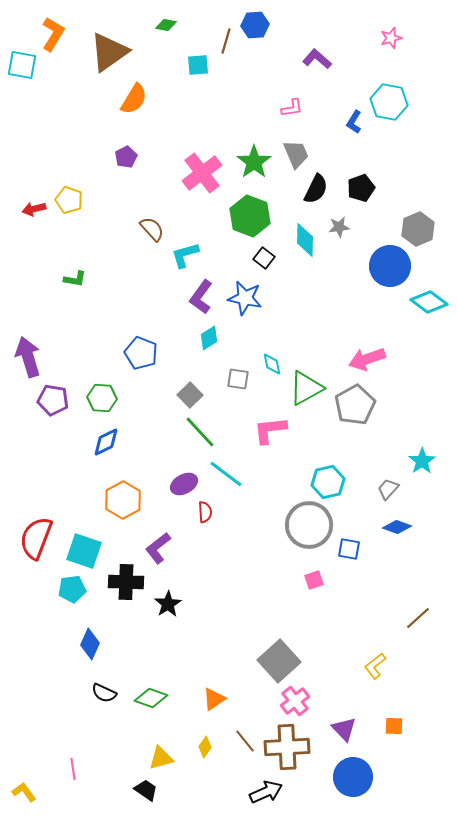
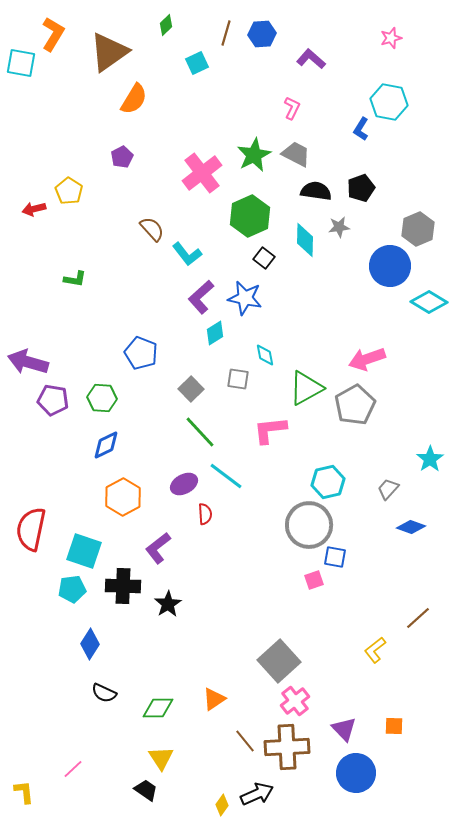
green diamond at (166, 25): rotated 55 degrees counterclockwise
blue hexagon at (255, 25): moved 7 px right, 9 px down
brown line at (226, 41): moved 8 px up
purple L-shape at (317, 59): moved 6 px left
cyan square at (22, 65): moved 1 px left, 2 px up
cyan square at (198, 65): moved 1 px left, 2 px up; rotated 20 degrees counterclockwise
pink L-shape at (292, 108): rotated 55 degrees counterclockwise
blue L-shape at (354, 122): moved 7 px right, 7 px down
gray trapezoid at (296, 154): rotated 40 degrees counterclockwise
purple pentagon at (126, 157): moved 4 px left
green star at (254, 162): moved 7 px up; rotated 8 degrees clockwise
black semicircle at (316, 189): moved 2 px down; rotated 108 degrees counterclockwise
yellow pentagon at (69, 200): moved 9 px up; rotated 12 degrees clockwise
green hexagon at (250, 216): rotated 15 degrees clockwise
cyan L-shape at (185, 255): moved 2 px right, 1 px up; rotated 112 degrees counterclockwise
purple L-shape at (201, 297): rotated 12 degrees clockwise
cyan diamond at (429, 302): rotated 6 degrees counterclockwise
cyan diamond at (209, 338): moved 6 px right, 5 px up
purple arrow at (28, 357): moved 5 px down; rotated 57 degrees counterclockwise
cyan diamond at (272, 364): moved 7 px left, 9 px up
gray square at (190, 395): moved 1 px right, 6 px up
blue diamond at (106, 442): moved 3 px down
cyan star at (422, 461): moved 8 px right, 2 px up
cyan line at (226, 474): moved 2 px down
orange hexagon at (123, 500): moved 3 px up
red semicircle at (205, 512): moved 2 px down
blue diamond at (397, 527): moved 14 px right
red semicircle at (36, 538): moved 5 px left, 9 px up; rotated 9 degrees counterclockwise
blue square at (349, 549): moved 14 px left, 8 px down
black cross at (126, 582): moved 3 px left, 4 px down
blue diamond at (90, 644): rotated 8 degrees clockwise
yellow L-shape at (375, 666): moved 16 px up
green diamond at (151, 698): moved 7 px right, 10 px down; rotated 20 degrees counterclockwise
yellow diamond at (205, 747): moved 17 px right, 58 px down
yellow triangle at (161, 758): rotated 48 degrees counterclockwise
pink line at (73, 769): rotated 55 degrees clockwise
blue circle at (353, 777): moved 3 px right, 4 px up
yellow L-shape at (24, 792): rotated 30 degrees clockwise
black arrow at (266, 792): moved 9 px left, 2 px down
